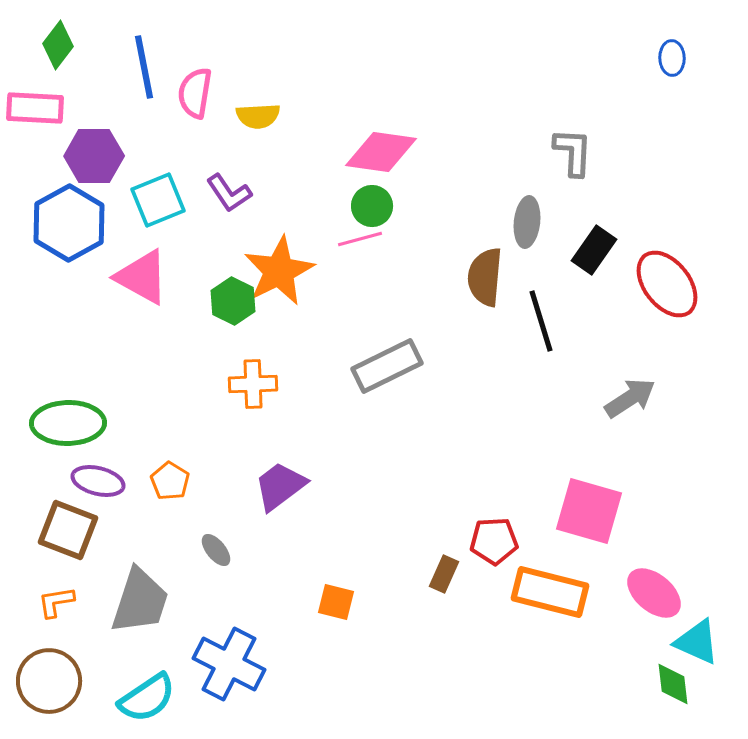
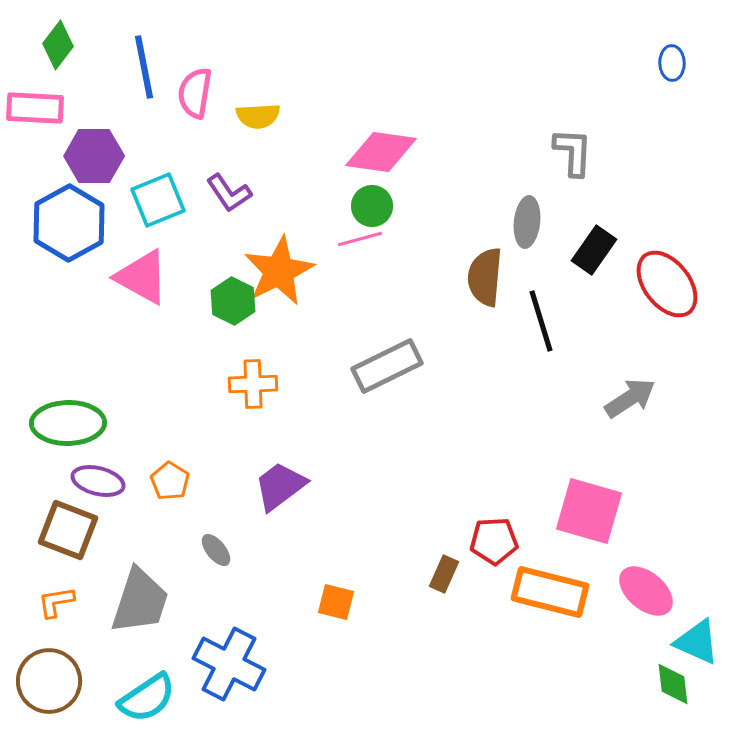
blue ellipse at (672, 58): moved 5 px down
pink ellipse at (654, 593): moved 8 px left, 2 px up
